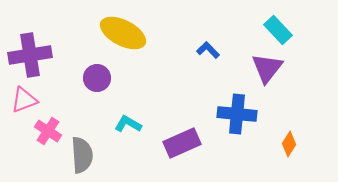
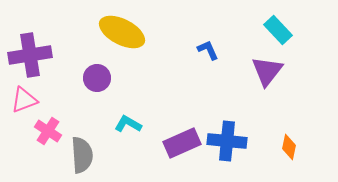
yellow ellipse: moved 1 px left, 1 px up
blue L-shape: rotated 20 degrees clockwise
purple triangle: moved 3 px down
blue cross: moved 10 px left, 27 px down
orange diamond: moved 3 px down; rotated 20 degrees counterclockwise
